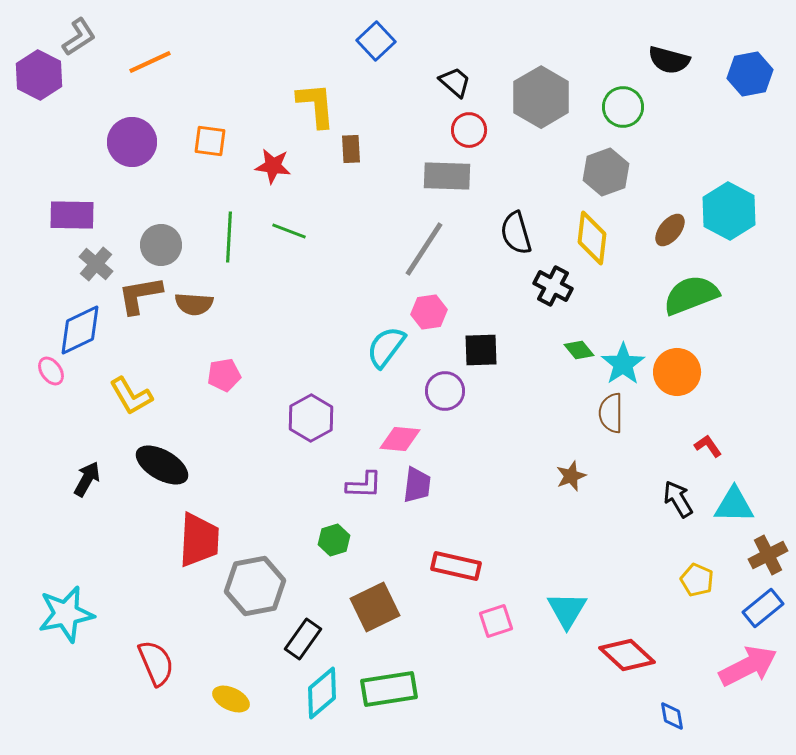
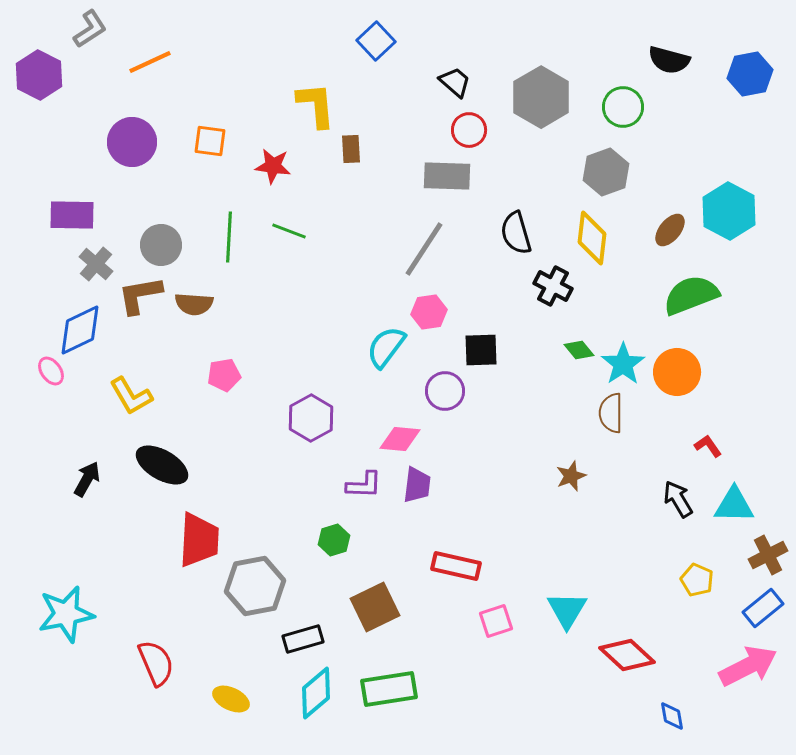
gray L-shape at (79, 37): moved 11 px right, 8 px up
black rectangle at (303, 639): rotated 39 degrees clockwise
cyan diamond at (322, 693): moved 6 px left
